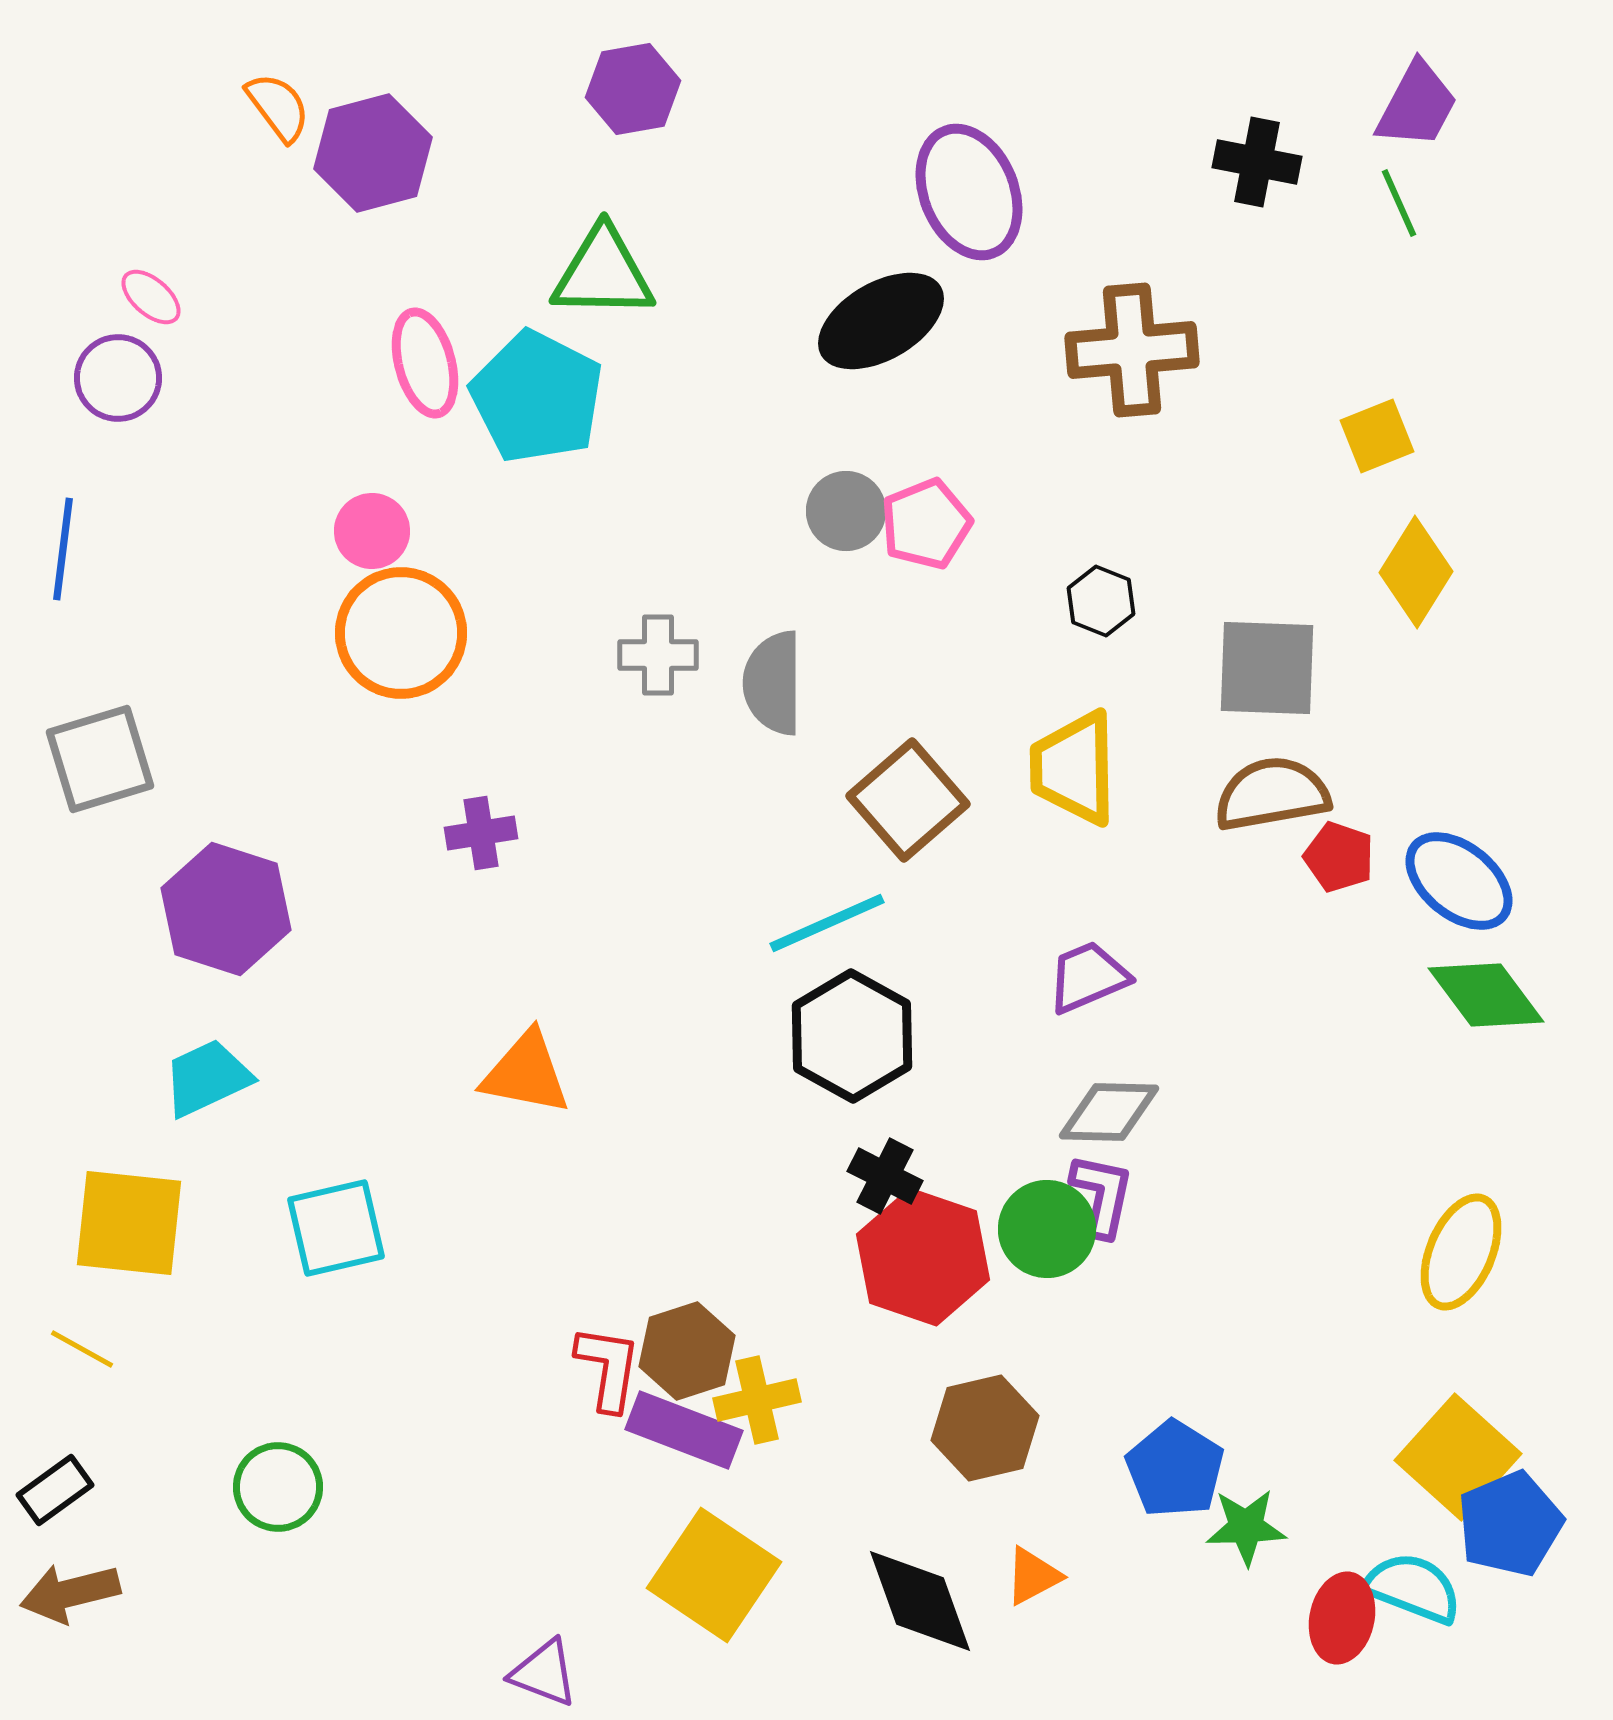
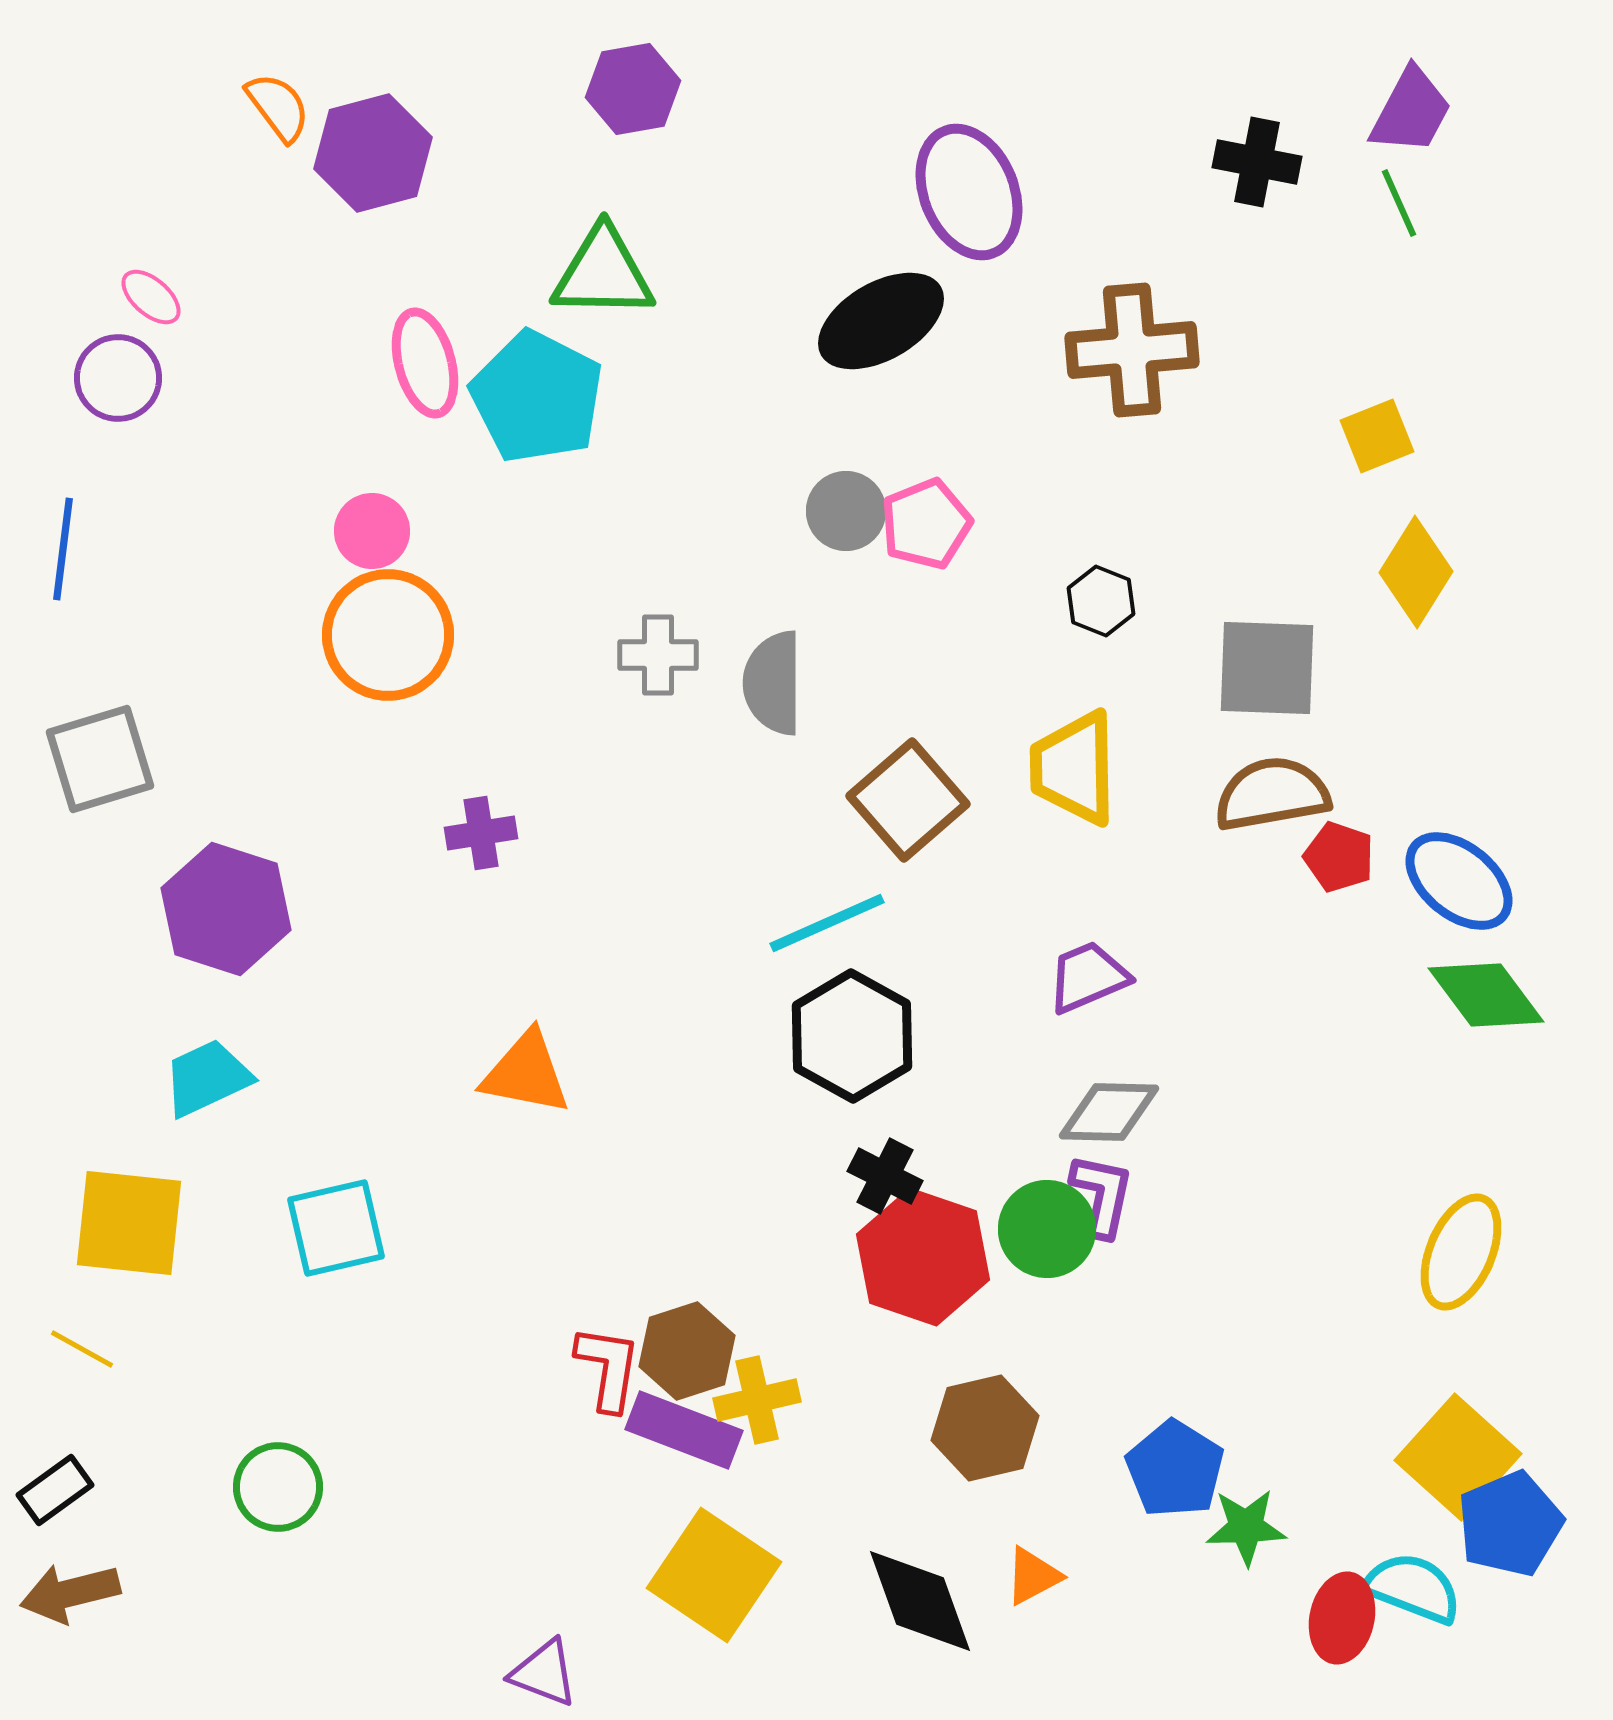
purple trapezoid at (1417, 105): moved 6 px left, 6 px down
orange circle at (401, 633): moved 13 px left, 2 px down
